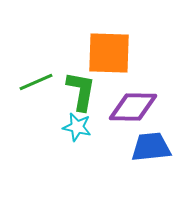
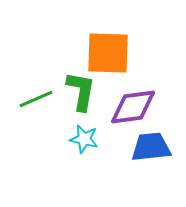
orange square: moved 1 px left
green line: moved 17 px down
purple diamond: rotated 9 degrees counterclockwise
cyan star: moved 7 px right, 12 px down
